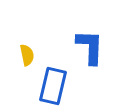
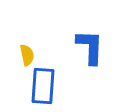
blue rectangle: moved 10 px left; rotated 9 degrees counterclockwise
